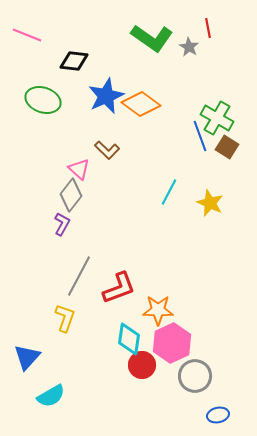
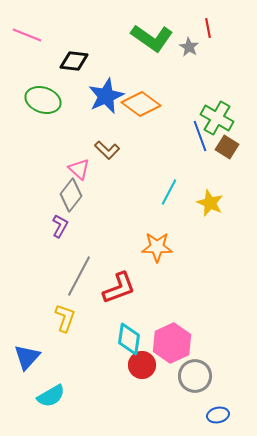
purple L-shape: moved 2 px left, 2 px down
orange star: moved 1 px left, 63 px up
